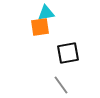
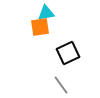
black square: rotated 15 degrees counterclockwise
